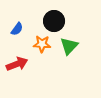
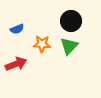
black circle: moved 17 px right
blue semicircle: rotated 32 degrees clockwise
red arrow: moved 1 px left
